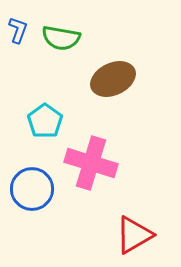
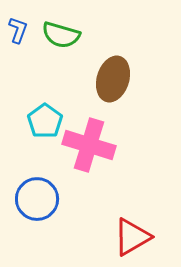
green semicircle: moved 3 px up; rotated 6 degrees clockwise
brown ellipse: rotated 48 degrees counterclockwise
pink cross: moved 2 px left, 18 px up
blue circle: moved 5 px right, 10 px down
red triangle: moved 2 px left, 2 px down
